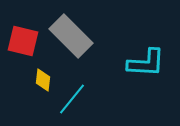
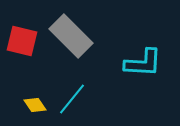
red square: moved 1 px left
cyan L-shape: moved 3 px left
yellow diamond: moved 8 px left, 25 px down; rotated 40 degrees counterclockwise
